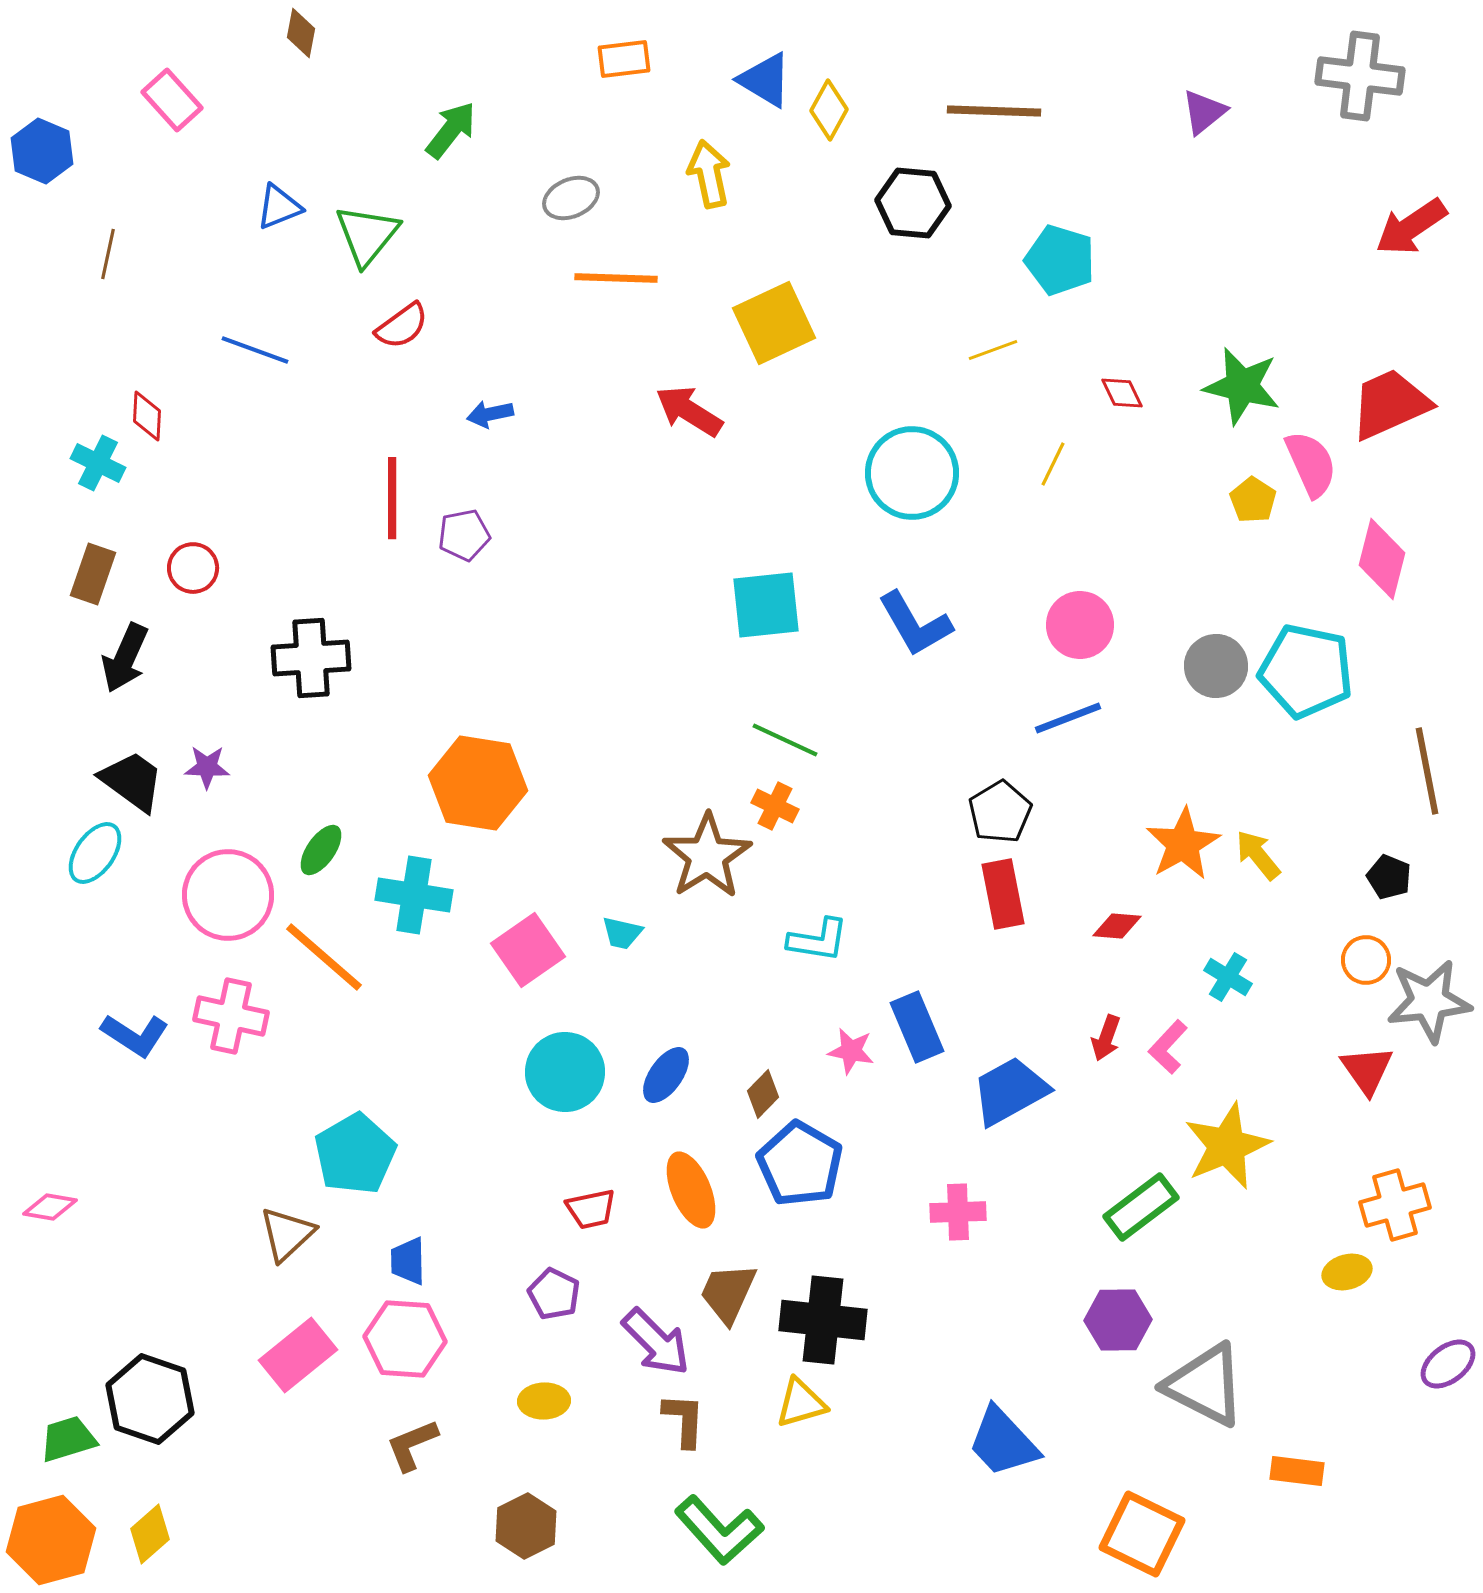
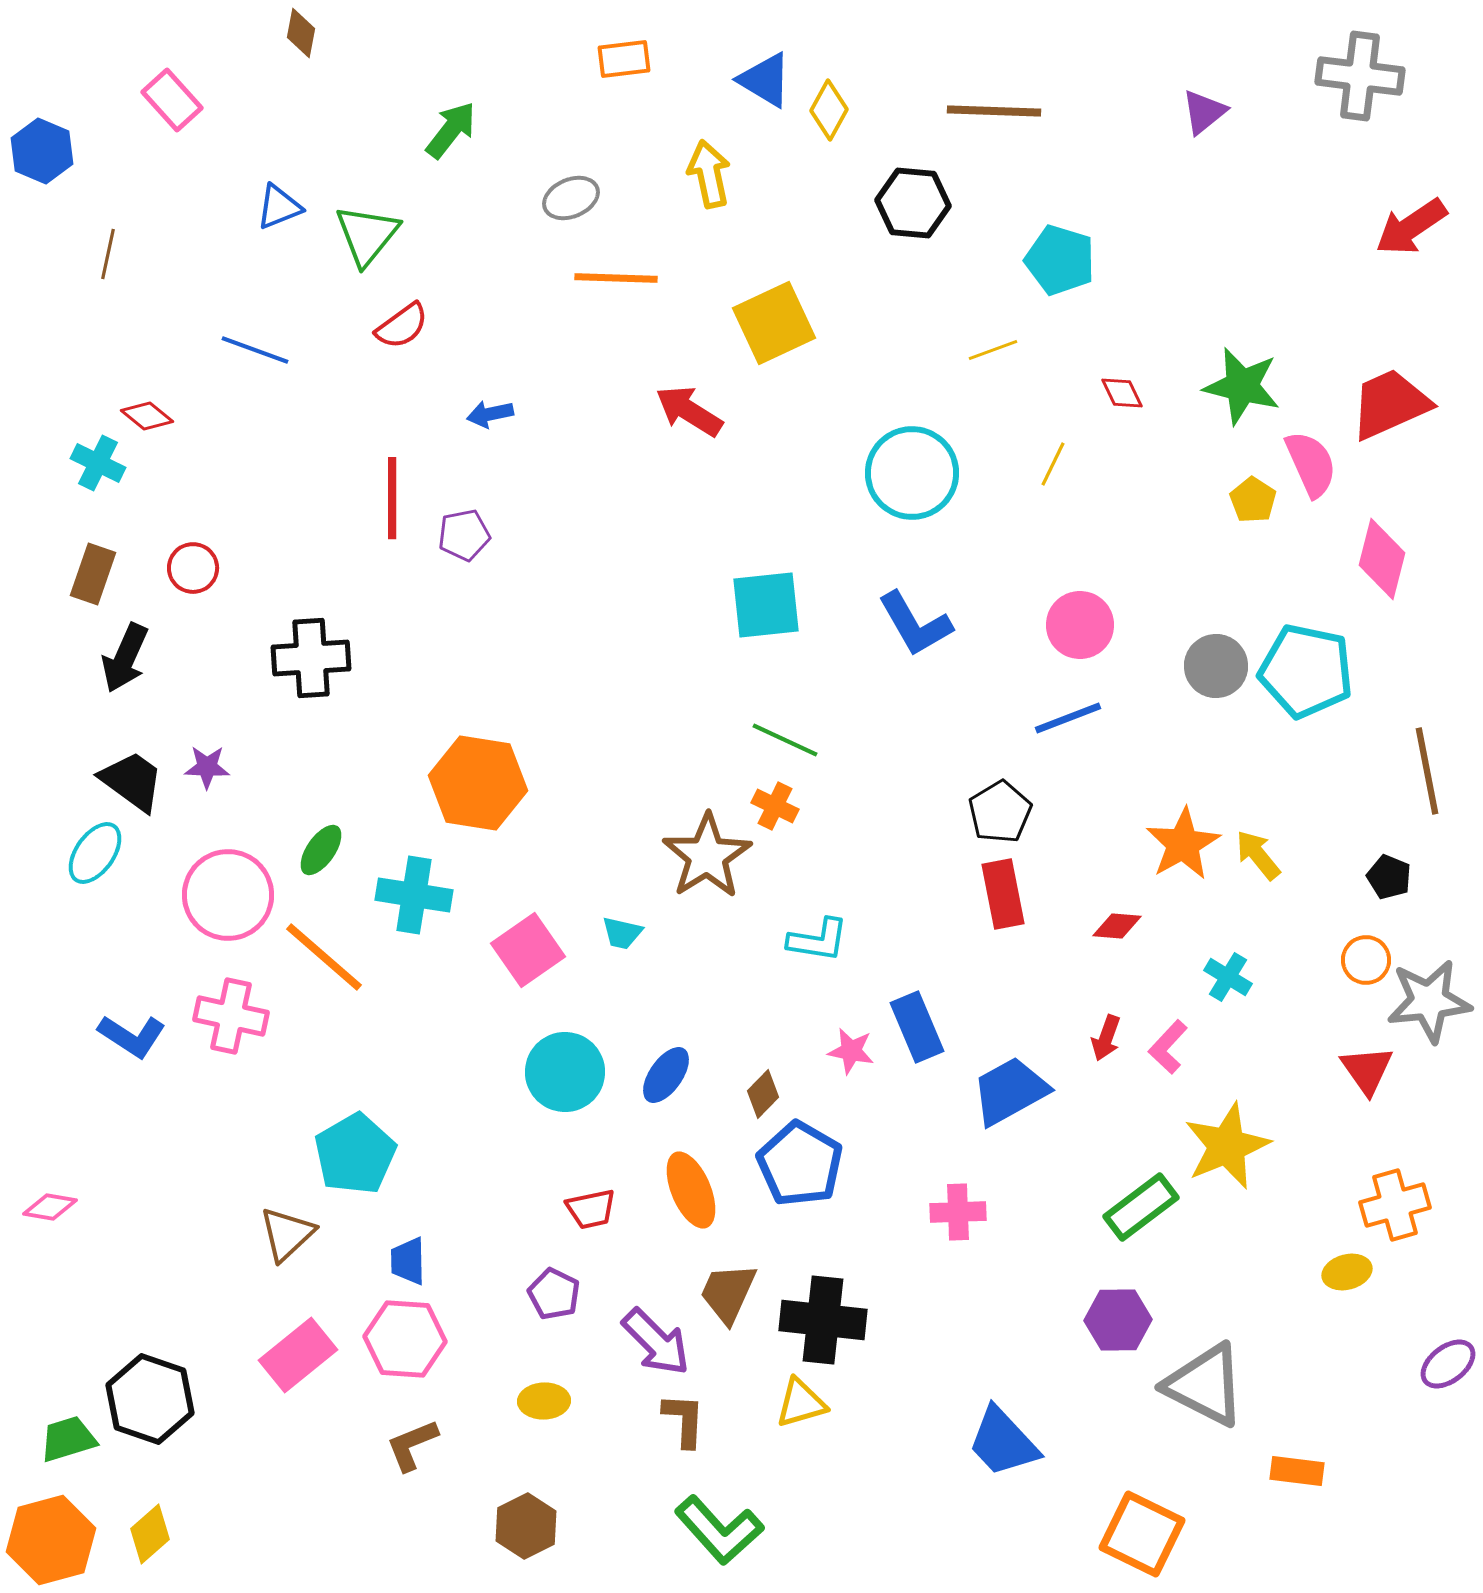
red diamond at (147, 416): rotated 54 degrees counterclockwise
blue L-shape at (135, 1035): moved 3 px left, 1 px down
